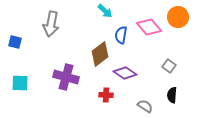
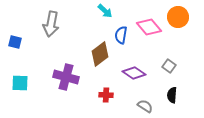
purple diamond: moved 9 px right
